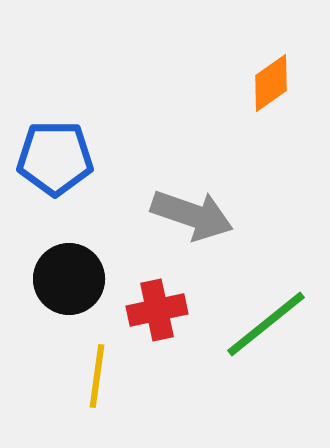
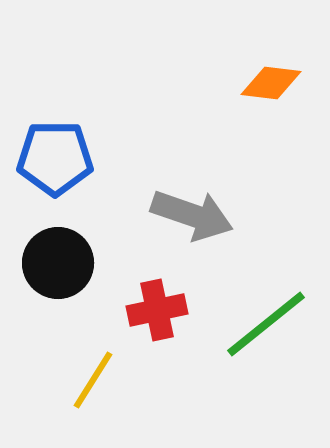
orange diamond: rotated 42 degrees clockwise
black circle: moved 11 px left, 16 px up
yellow line: moved 4 px left, 4 px down; rotated 24 degrees clockwise
